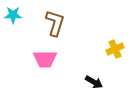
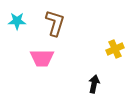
cyan star: moved 4 px right, 6 px down
pink trapezoid: moved 3 px left, 1 px up
black arrow: moved 2 px down; rotated 108 degrees counterclockwise
